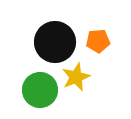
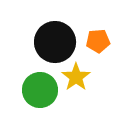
yellow star: rotated 12 degrees counterclockwise
